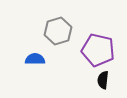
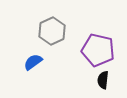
gray hexagon: moved 6 px left; rotated 8 degrees counterclockwise
blue semicircle: moved 2 px left, 3 px down; rotated 36 degrees counterclockwise
